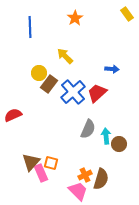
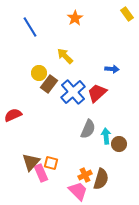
blue line: rotated 30 degrees counterclockwise
